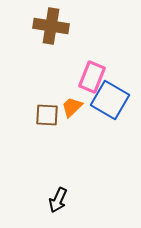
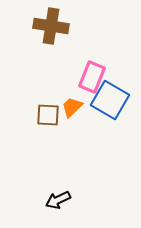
brown square: moved 1 px right
black arrow: rotated 40 degrees clockwise
